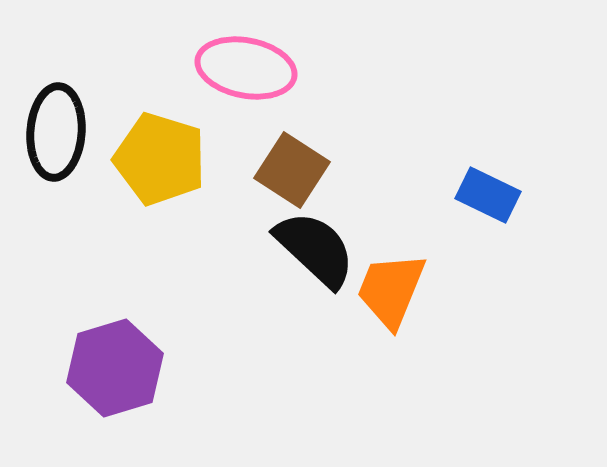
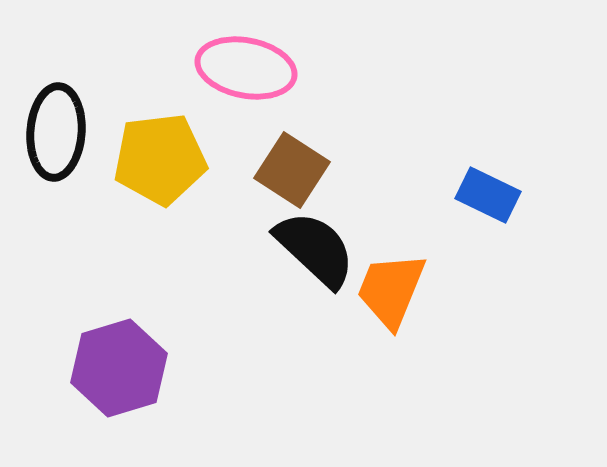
yellow pentagon: rotated 24 degrees counterclockwise
purple hexagon: moved 4 px right
